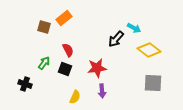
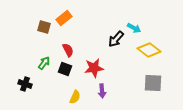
red star: moved 3 px left
